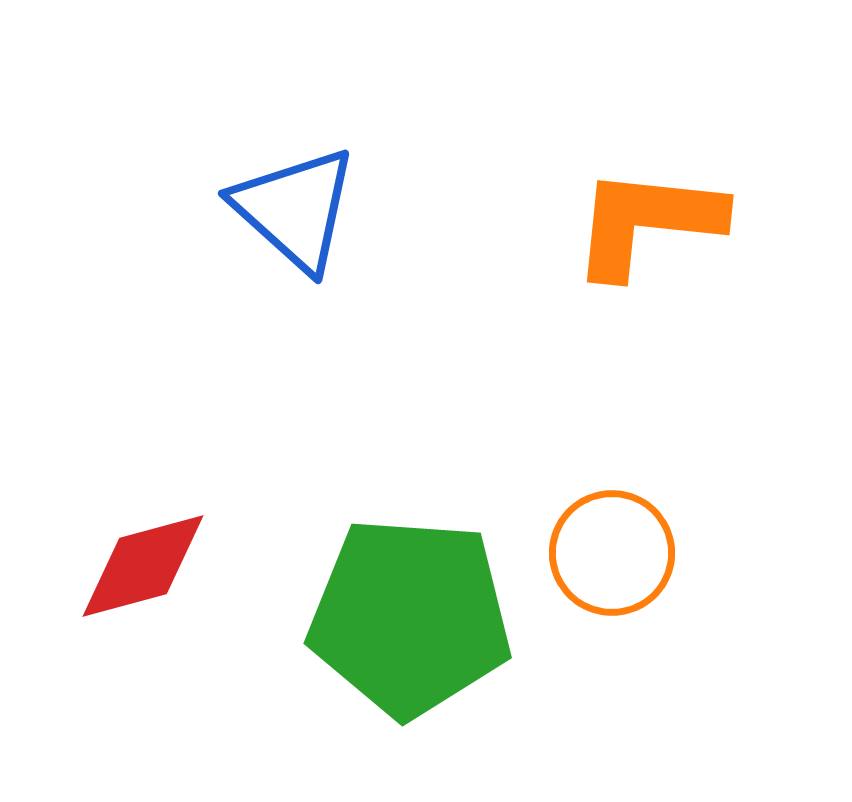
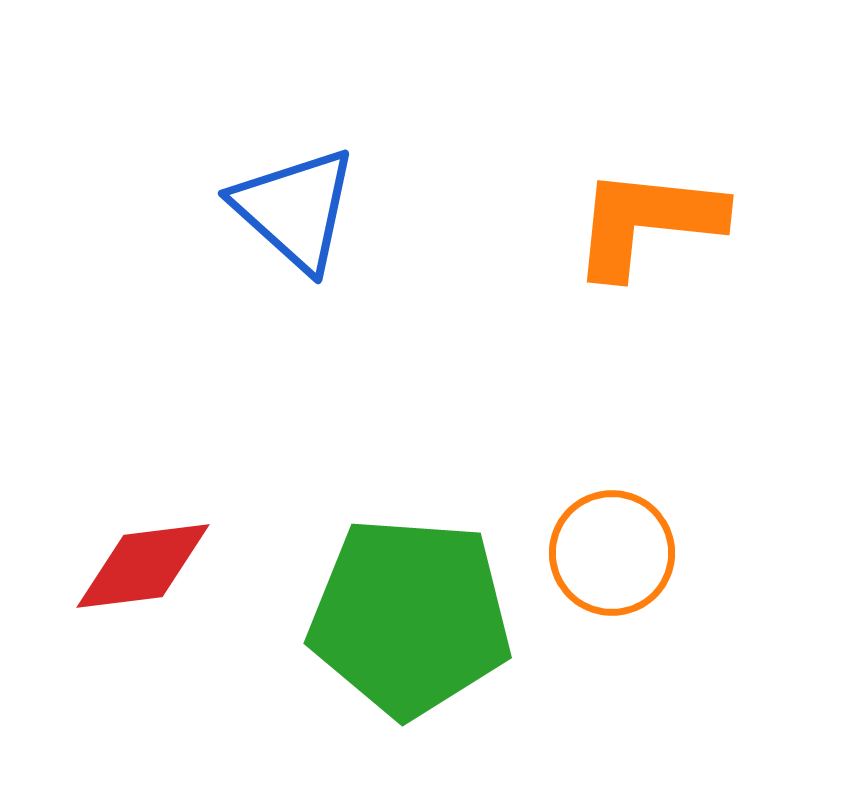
red diamond: rotated 8 degrees clockwise
